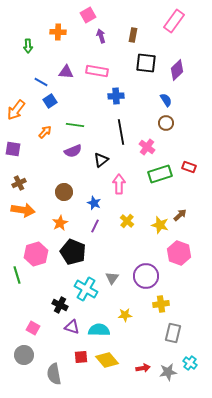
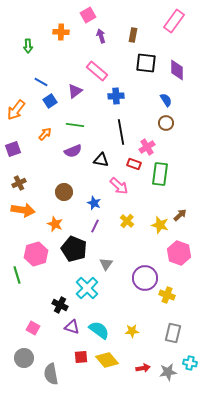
orange cross at (58, 32): moved 3 px right
purple diamond at (177, 70): rotated 45 degrees counterclockwise
pink rectangle at (97, 71): rotated 30 degrees clockwise
purple triangle at (66, 72): moved 9 px right, 19 px down; rotated 42 degrees counterclockwise
orange arrow at (45, 132): moved 2 px down
pink cross at (147, 147): rotated 21 degrees clockwise
purple square at (13, 149): rotated 28 degrees counterclockwise
black triangle at (101, 160): rotated 49 degrees clockwise
red rectangle at (189, 167): moved 55 px left, 3 px up
green rectangle at (160, 174): rotated 65 degrees counterclockwise
pink arrow at (119, 184): moved 2 px down; rotated 132 degrees clockwise
orange star at (60, 223): moved 5 px left, 1 px down; rotated 21 degrees counterclockwise
black pentagon at (73, 252): moved 1 px right, 3 px up
purple circle at (146, 276): moved 1 px left, 2 px down
gray triangle at (112, 278): moved 6 px left, 14 px up
cyan cross at (86, 289): moved 1 px right, 1 px up; rotated 15 degrees clockwise
yellow cross at (161, 304): moved 6 px right, 9 px up; rotated 28 degrees clockwise
yellow star at (125, 315): moved 7 px right, 16 px down
cyan semicircle at (99, 330): rotated 35 degrees clockwise
gray circle at (24, 355): moved 3 px down
cyan cross at (190, 363): rotated 24 degrees counterclockwise
gray semicircle at (54, 374): moved 3 px left
